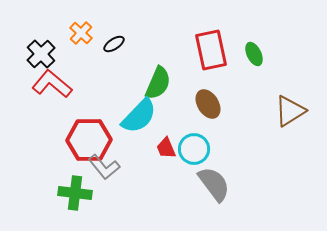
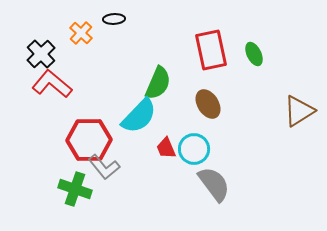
black ellipse: moved 25 px up; rotated 30 degrees clockwise
brown triangle: moved 9 px right
green cross: moved 4 px up; rotated 12 degrees clockwise
